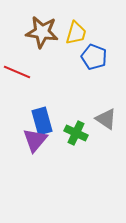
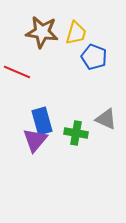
gray triangle: rotated 10 degrees counterclockwise
green cross: rotated 15 degrees counterclockwise
